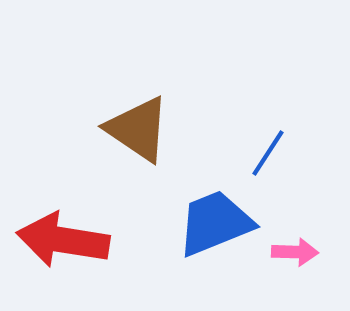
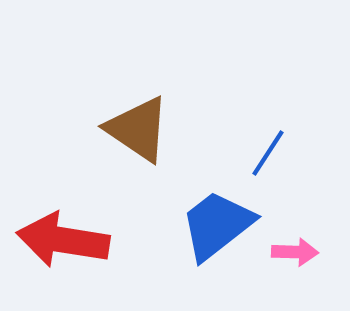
blue trapezoid: moved 2 px right, 2 px down; rotated 16 degrees counterclockwise
